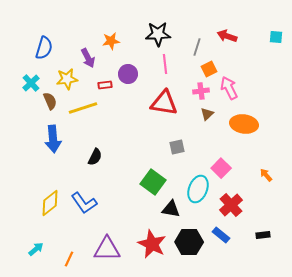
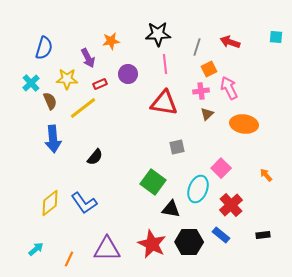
red arrow: moved 3 px right, 6 px down
yellow star: rotated 10 degrees clockwise
red rectangle: moved 5 px left, 1 px up; rotated 16 degrees counterclockwise
yellow line: rotated 20 degrees counterclockwise
black semicircle: rotated 12 degrees clockwise
